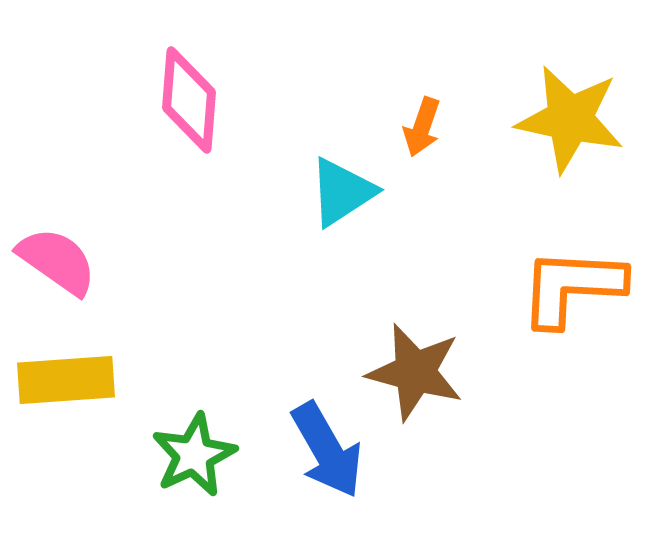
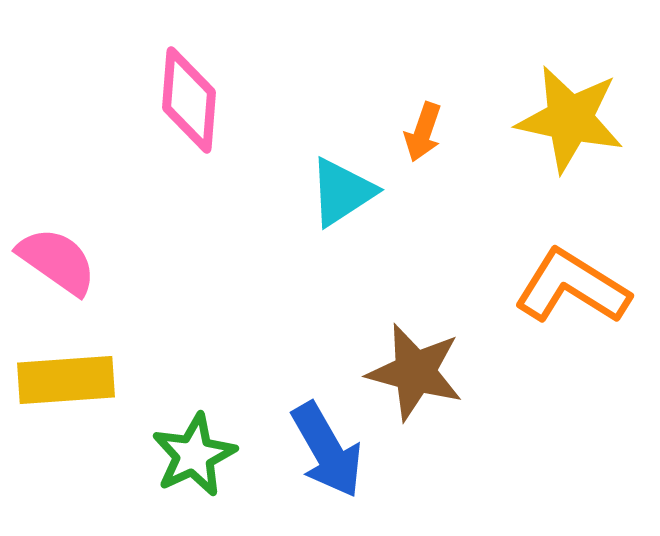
orange arrow: moved 1 px right, 5 px down
orange L-shape: rotated 29 degrees clockwise
